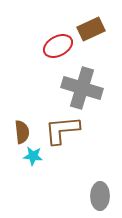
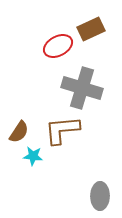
brown semicircle: moved 3 px left; rotated 40 degrees clockwise
